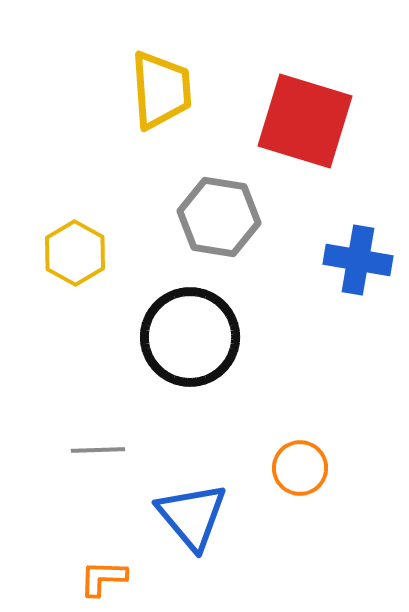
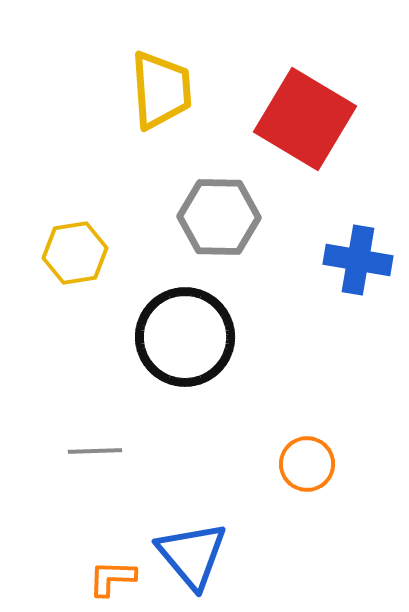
red square: moved 2 px up; rotated 14 degrees clockwise
gray hexagon: rotated 8 degrees counterclockwise
yellow hexagon: rotated 22 degrees clockwise
black circle: moved 5 px left
gray line: moved 3 px left, 1 px down
orange circle: moved 7 px right, 4 px up
blue triangle: moved 39 px down
orange L-shape: moved 9 px right
